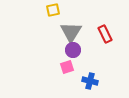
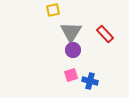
red rectangle: rotated 18 degrees counterclockwise
pink square: moved 4 px right, 8 px down
